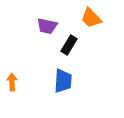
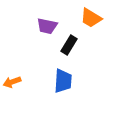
orange trapezoid: rotated 15 degrees counterclockwise
orange arrow: rotated 108 degrees counterclockwise
